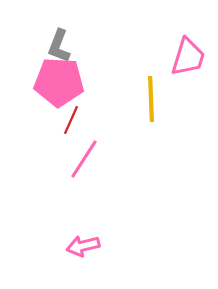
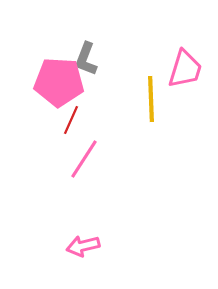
gray L-shape: moved 27 px right, 13 px down
pink trapezoid: moved 3 px left, 12 px down
